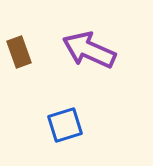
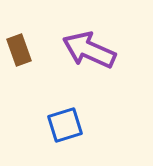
brown rectangle: moved 2 px up
